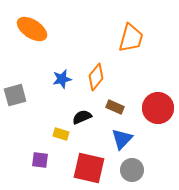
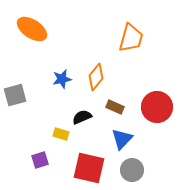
red circle: moved 1 px left, 1 px up
purple square: rotated 24 degrees counterclockwise
